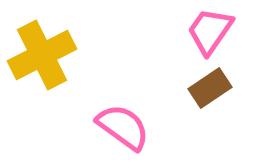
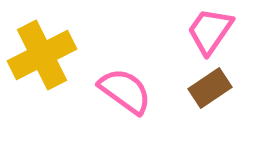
pink semicircle: moved 2 px right, 36 px up
